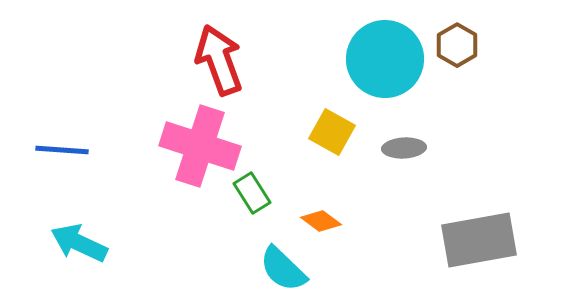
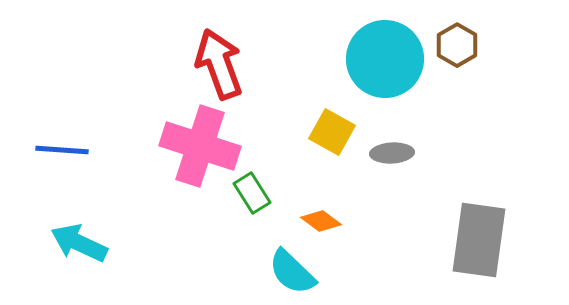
red arrow: moved 4 px down
gray ellipse: moved 12 px left, 5 px down
gray rectangle: rotated 72 degrees counterclockwise
cyan semicircle: moved 9 px right, 3 px down
